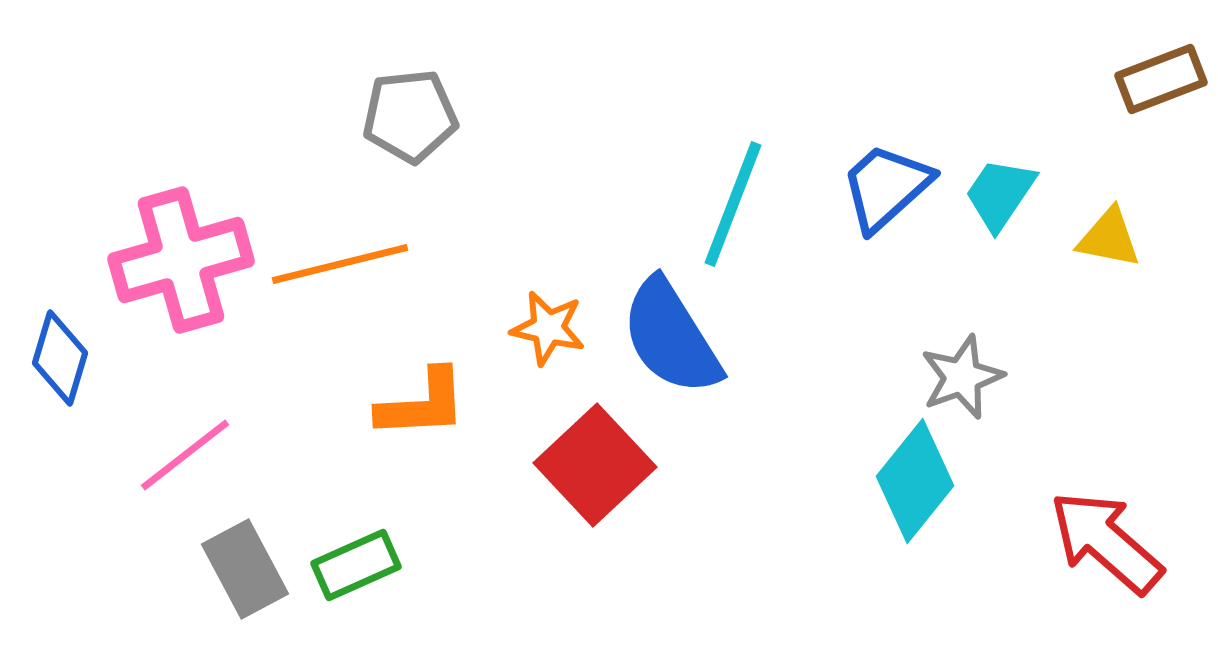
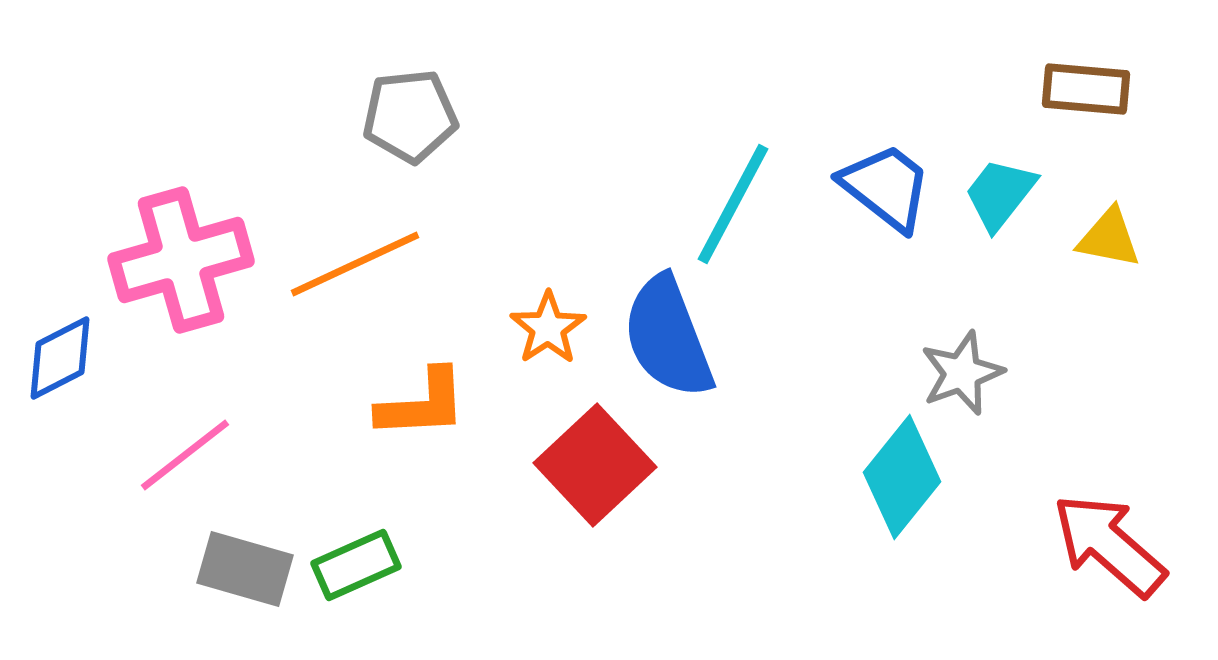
brown rectangle: moved 75 px left, 10 px down; rotated 26 degrees clockwise
blue trapezoid: rotated 80 degrees clockwise
cyan trapezoid: rotated 4 degrees clockwise
cyan line: rotated 7 degrees clockwise
orange line: moved 15 px right; rotated 11 degrees counterclockwise
orange star: rotated 26 degrees clockwise
blue semicircle: moved 3 px left; rotated 11 degrees clockwise
blue diamond: rotated 46 degrees clockwise
gray star: moved 4 px up
cyan diamond: moved 13 px left, 4 px up
red arrow: moved 3 px right, 3 px down
gray rectangle: rotated 46 degrees counterclockwise
